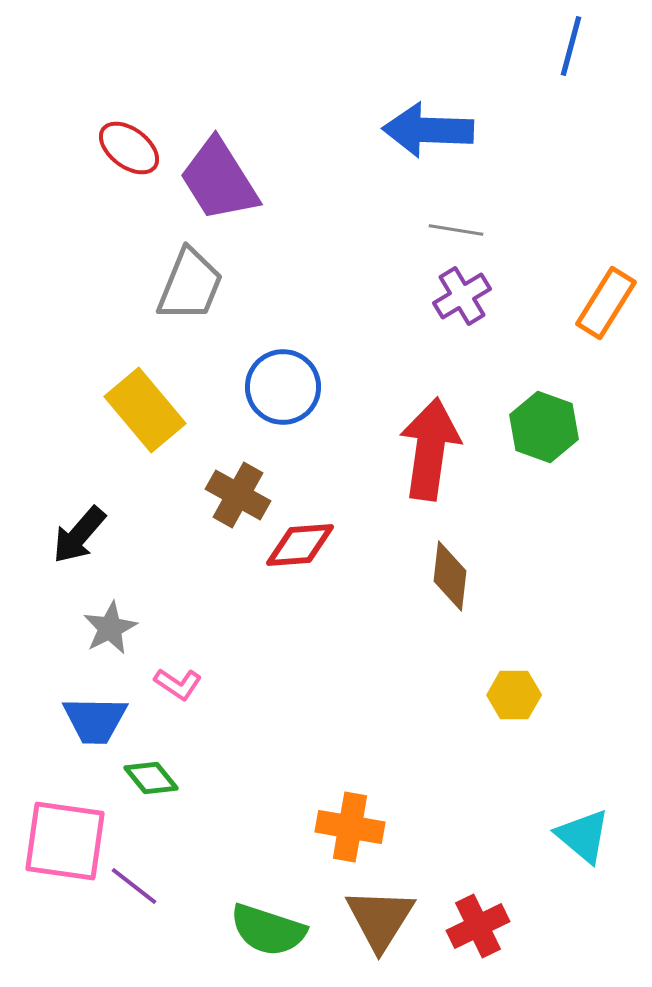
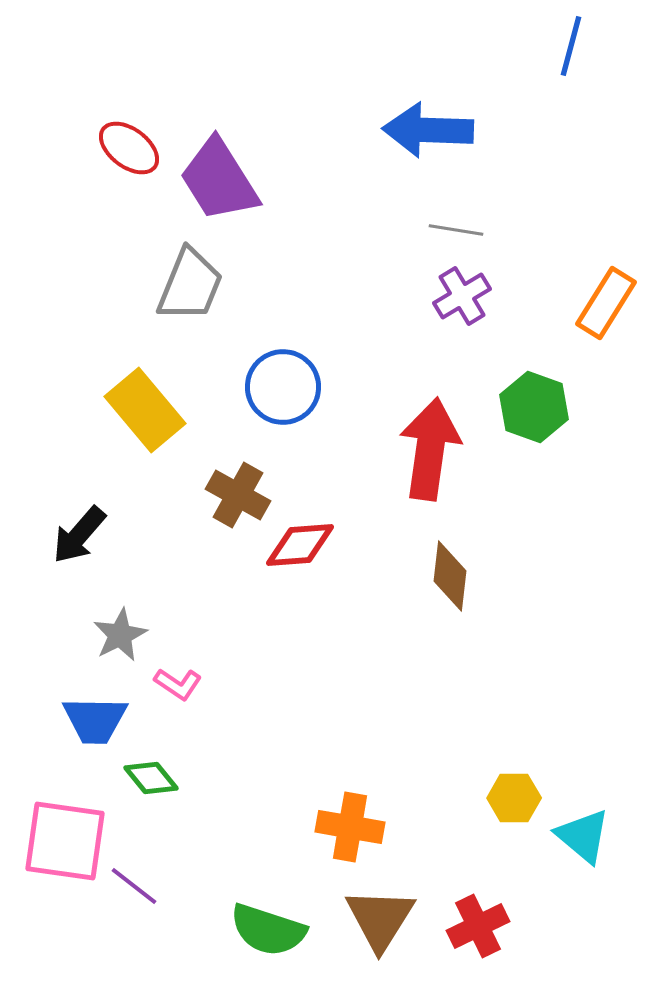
green hexagon: moved 10 px left, 20 px up
gray star: moved 10 px right, 7 px down
yellow hexagon: moved 103 px down
